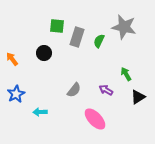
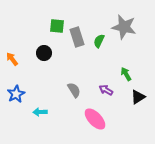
gray rectangle: rotated 36 degrees counterclockwise
gray semicircle: rotated 70 degrees counterclockwise
